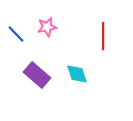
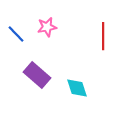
cyan diamond: moved 14 px down
